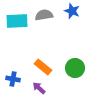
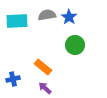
blue star: moved 3 px left, 6 px down; rotated 14 degrees clockwise
gray semicircle: moved 3 px right
green circle: moved 23 px up
blue cross: rotated 24 degrees counterclockwise
purple arrow: moved 6 px right
